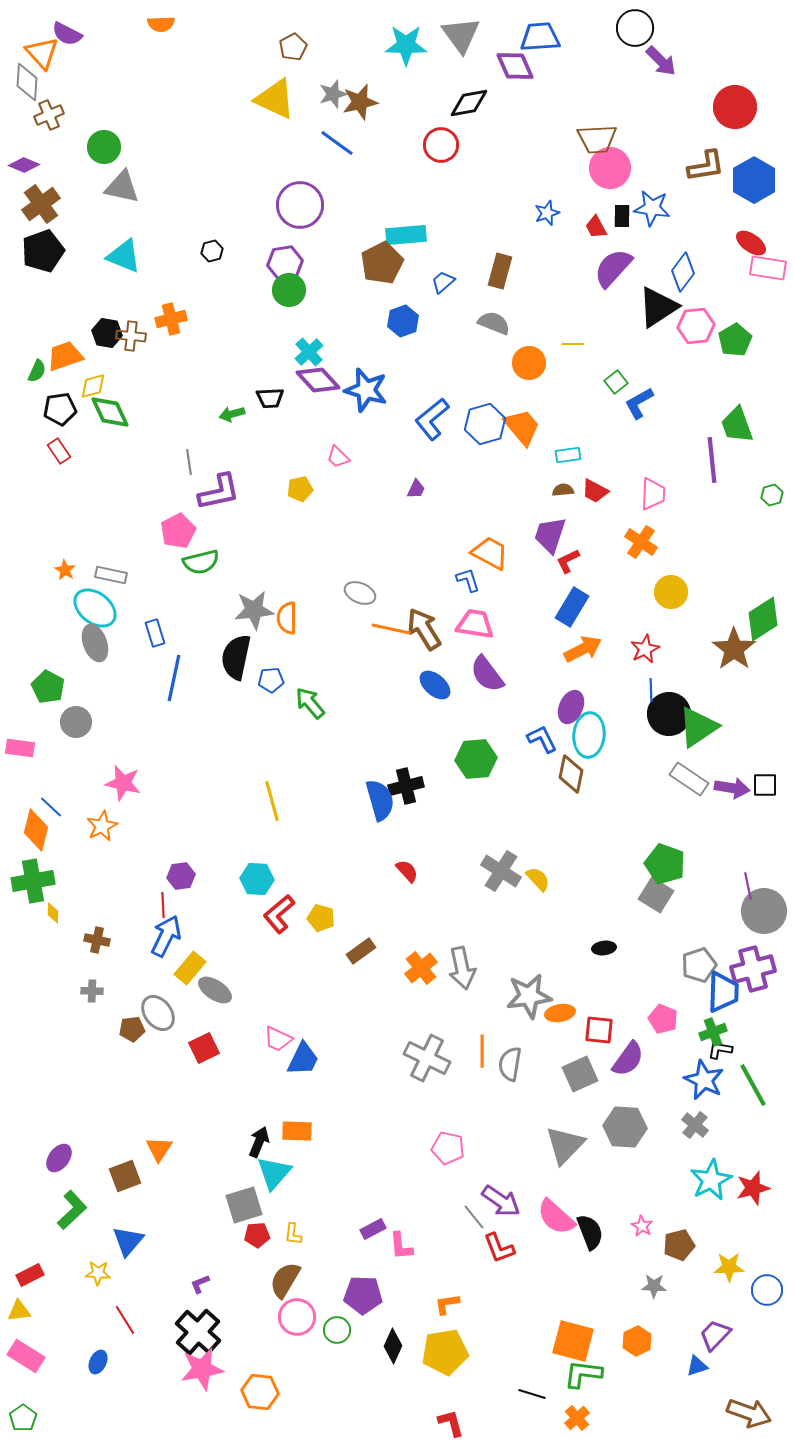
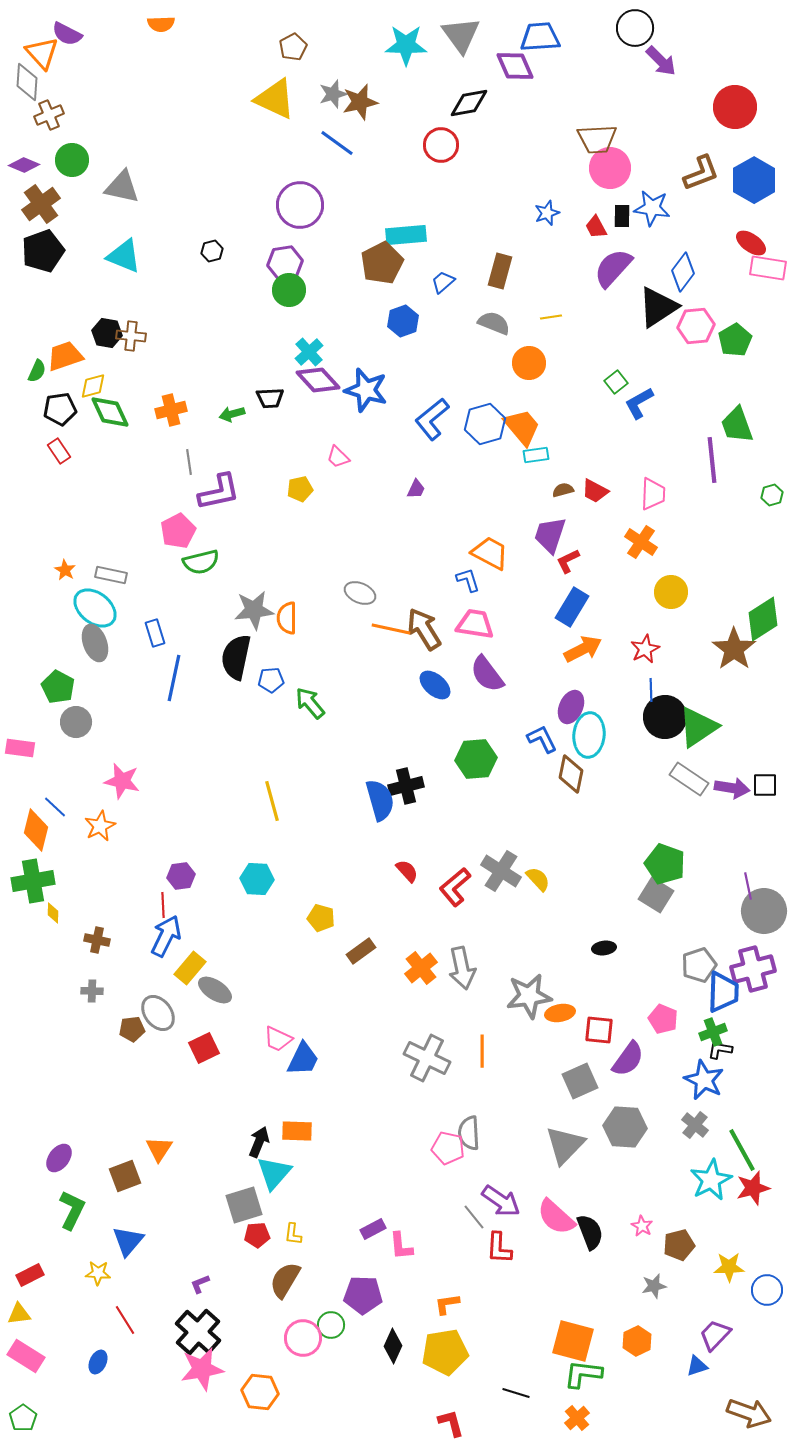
green circle at (104, 147): moved 32 px left, 13 px down
brown L-shape at (706, 166): moved 5 px left, 7 px down; rotated 12 degrees counterclockwise
orange cross at (171, 319): moved 91 px down
yellow line at (573, 344): moved 22 px left, 27 px up; rotated 10 degrees counterclockwise
cyan rectangle at (568, 455): moved 32 px left
brown semicircle at (563, 490): rotated 10 degrees counterclockwise
green pentagon at (48, 687): moved 10 px right
black circle at (669, 714): moved 4 px left, 3 px down
pink star at (123, 783): moved 1 px left, 2 px up
blue line at (51, 807): moved 4 px right
orange star at (102, 826): moved 2 px left
red L-shape at (279, 914): moved 176 px right, 27 px up
gray semicircle at (510, 1064): moved 41 px left, 69 px down; rotated 12 degrees counterclockwise
gray square at (580, 1074): moved 7 px down
green line at (753, 1085): moved 11 px left, 65 px down
green L-shape at (72, 1210): rotated 21 degrees counterclockwise
red L-shape at (499, 1248): rotated 24 degrees clockwise
gray star at (654, 1286): rotated 15 degrees counterclockwise
yellow triangle at (19, 1311): moved 3 px down
pink circle at (297, 1317): moved 6 px right, 21 px down
green circle at (337, 1330): moved 6 px left, 5 px up
black line at (532, 1394): moved 16 px left, 1 px up
